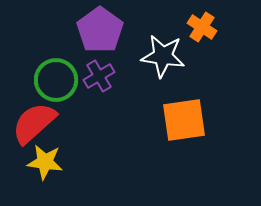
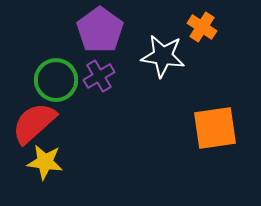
orange square: moved 31 px right, 8 px down
